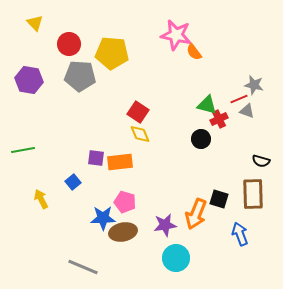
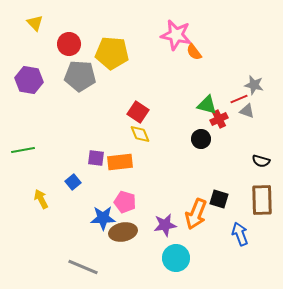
brown rectangle: moved 9 px right, 6 px down
